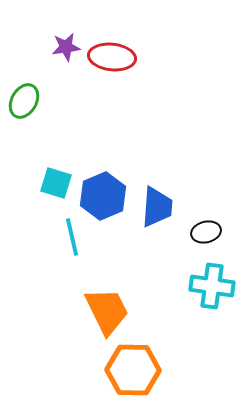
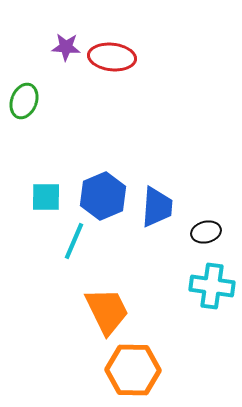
purple star: rotated 12 degrees clockwise
green ellipse: rotated 8 degrees counterclockwise
cyan square: moved 10 px left, 14 px down; rotated 16 degrees counterclockwise
cyan line: moved 2 px right, 4 px down; rotated 36 degrees clockwise
